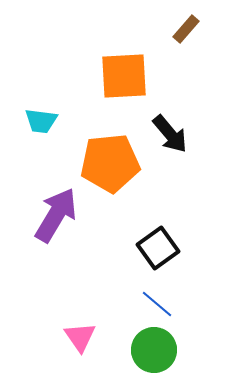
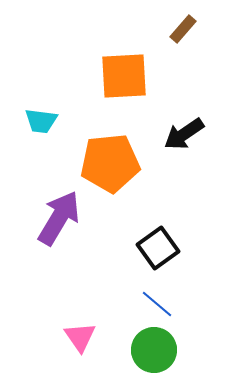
brown rectangle: moved 3 px left
black arrow: moved 14 px right; rotated 96 degrees clockwise
purple arrow: moved 3 px right, 3 px down
